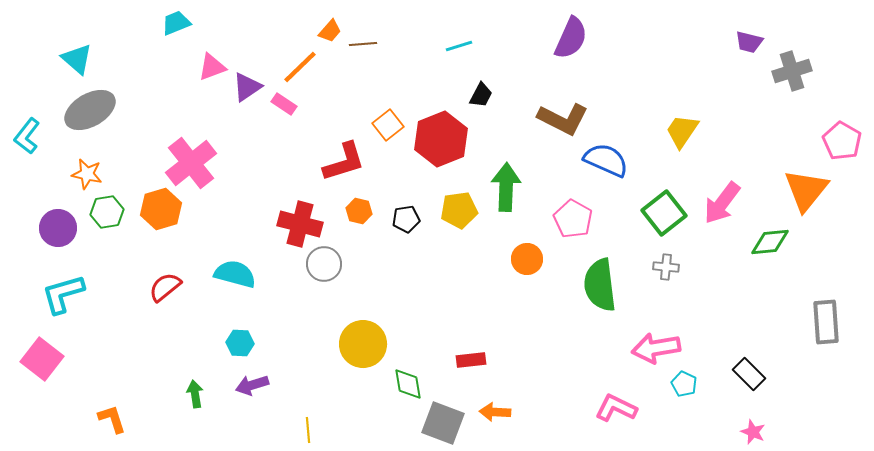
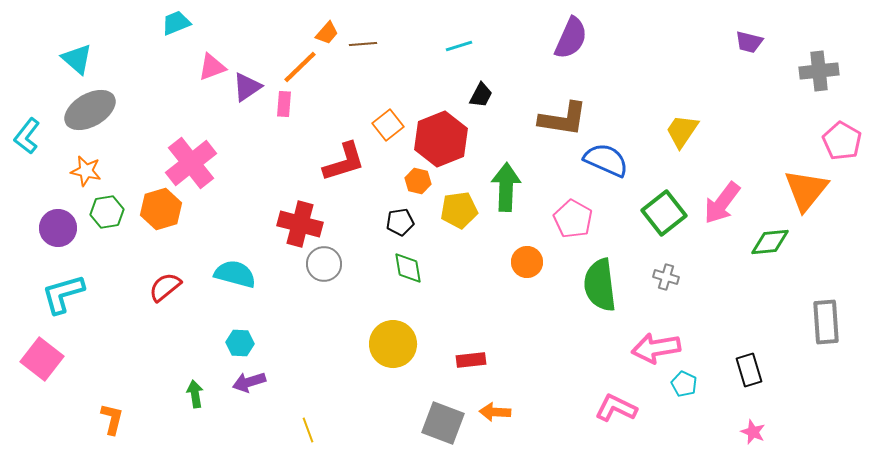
orange trapezoid at (330, 31): moved 3 px left, 2 px down
gray cross at (792, 71): moved 27 px right; rotated 12 degrees clockwise
pink rectangle at (284, 104): rotated 60 degrees clockwise
brown L-shape at (563, 119): rotated 18 degrees counterclockwise
orange star at (87, 174): moved 1 px left, 3 px up
orange hexagon at (359, 211): moved 59 px right, 30 px up
black pentagon at (406, 219): moved 6 px left, 3 px down
orange circle at (527, 259): moved 3 px down
gray cross at (666, 267): moved 10 px down; rotated 10 degrees clockwise
yellow circle at (363, 344): moved 30 px right
black rectangle at (749, 374): moved 4 px up; rotated 28 degrees clockwise
green diamond at (408, 384): moved 116 px up
purple arrow at (252, 385): moved 3 px left, 3 px up
orange L-shape at (112, 419): rotated 32 degrees clockwise
yellow line at (308, 430): rotated 15 degrees counterclockwise
